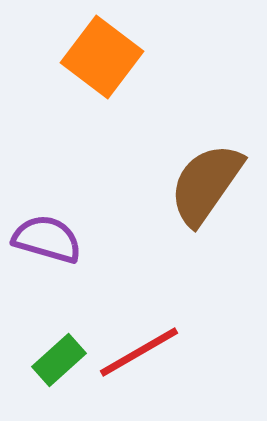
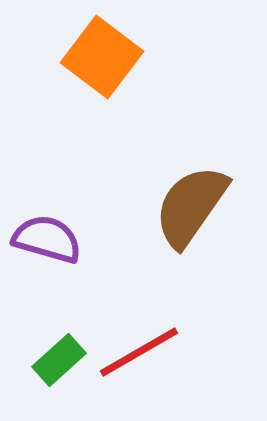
brown semicircle: moved 15 px left, 22 px down
